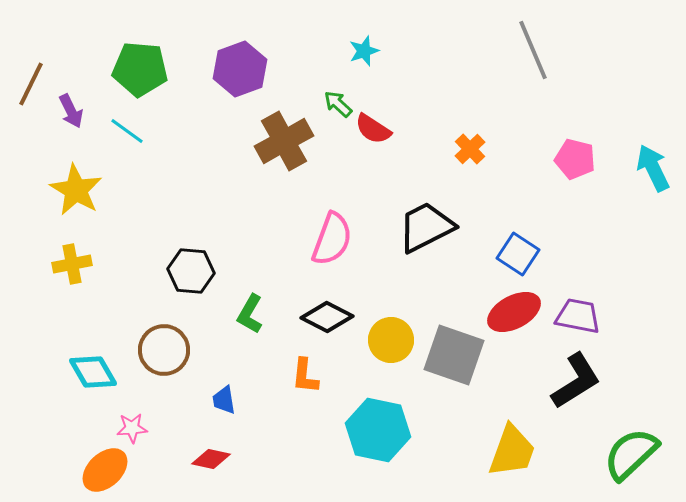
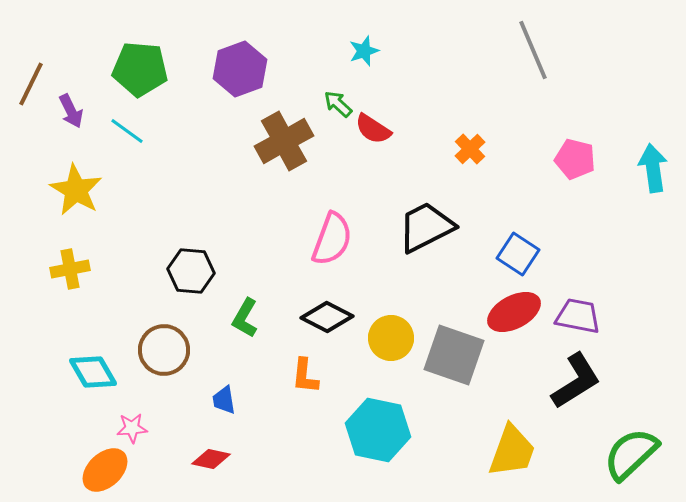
cyan arrow: rotated 18 degrees clockwise
yellow cross: moved 2 px left, 5 px down
green L-shape: moved 5 px left, 4 px down
yellow circle: moved 2 px up
